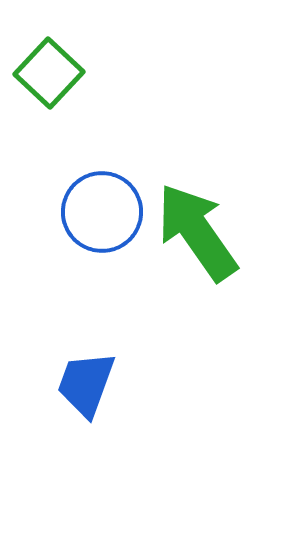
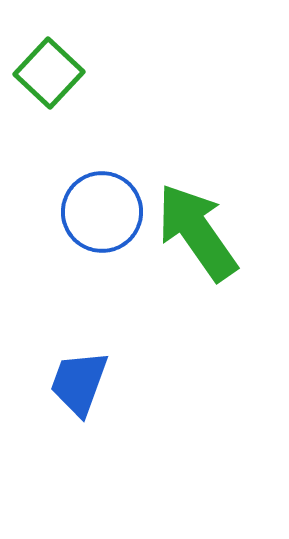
blue trapezoid: moved 7 px left, 1 px up
